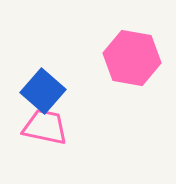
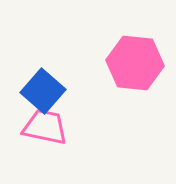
pink hexagon: moved 3 px right, 5 px down; rotated 4 degrees counterclockwise
